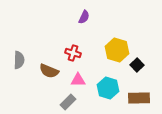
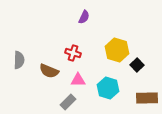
brown rectangle: moved 8 px right
